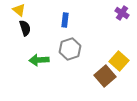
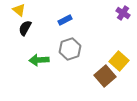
purple cross: moved 1 px right
blue rectangle: rotated 56 degrees clockwise
black semicircle: rotated 133 degrees counterclockwise
